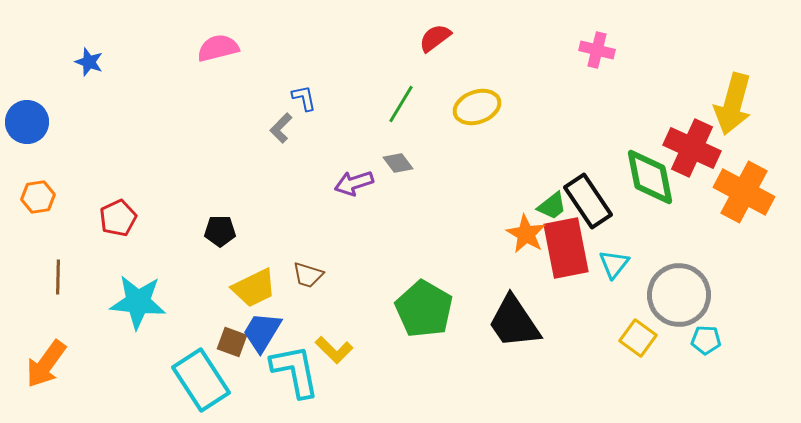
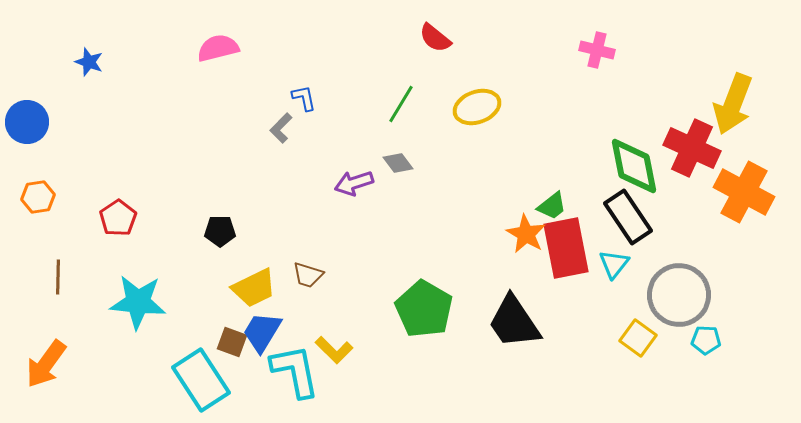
red semicircle: rotated 104 degrees counterclockwise
yellow arrow: rotated 6 degrees clockwise
green diamond: moved 16 px left, 11 px up
black rectangle: moved 40 px right, 16 px down
red pentagon: rotated 9 degrees counterclockwise
